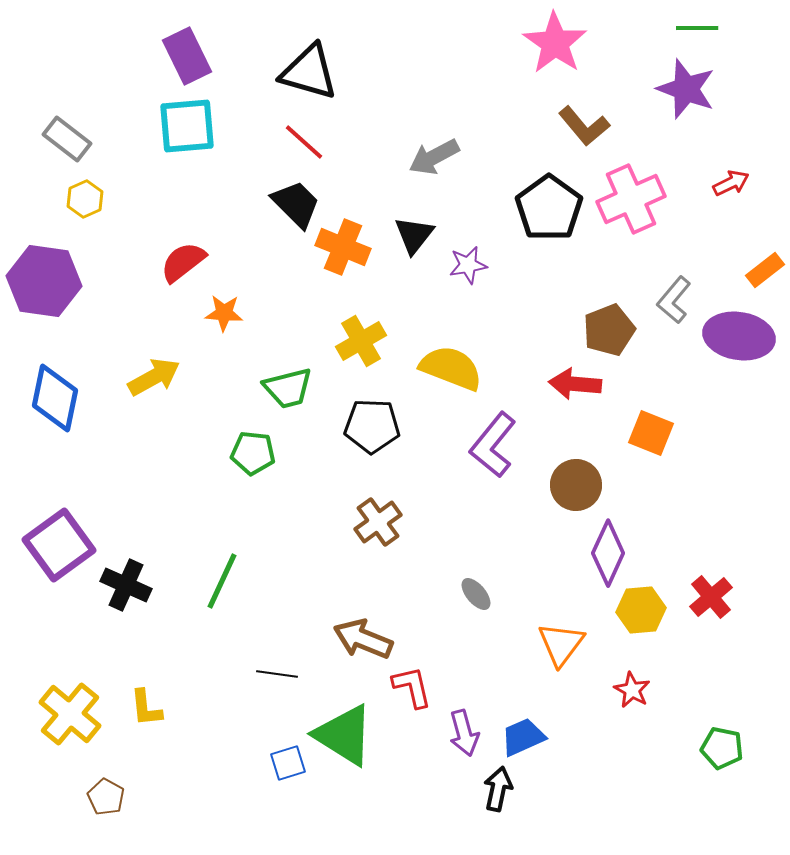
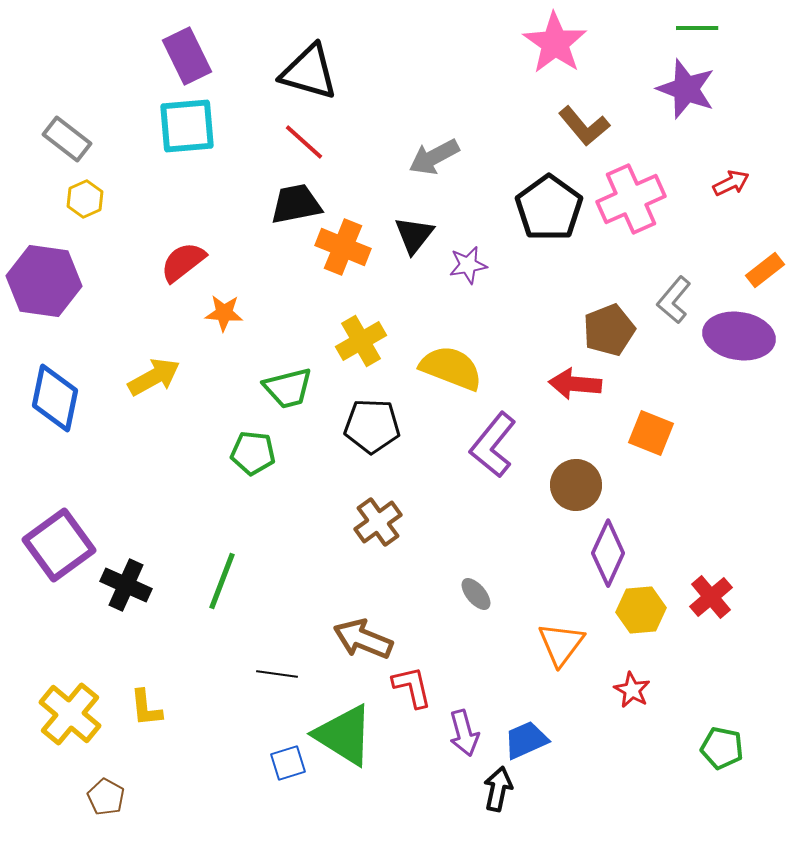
black trapezoid at (296, 204): rotated 56 degrees counterclockwise
green line at (222, 581): rotated 4 degrees counterclockwise
blue trapezoid at (523, 737): moved 3 px right, 3 px down
